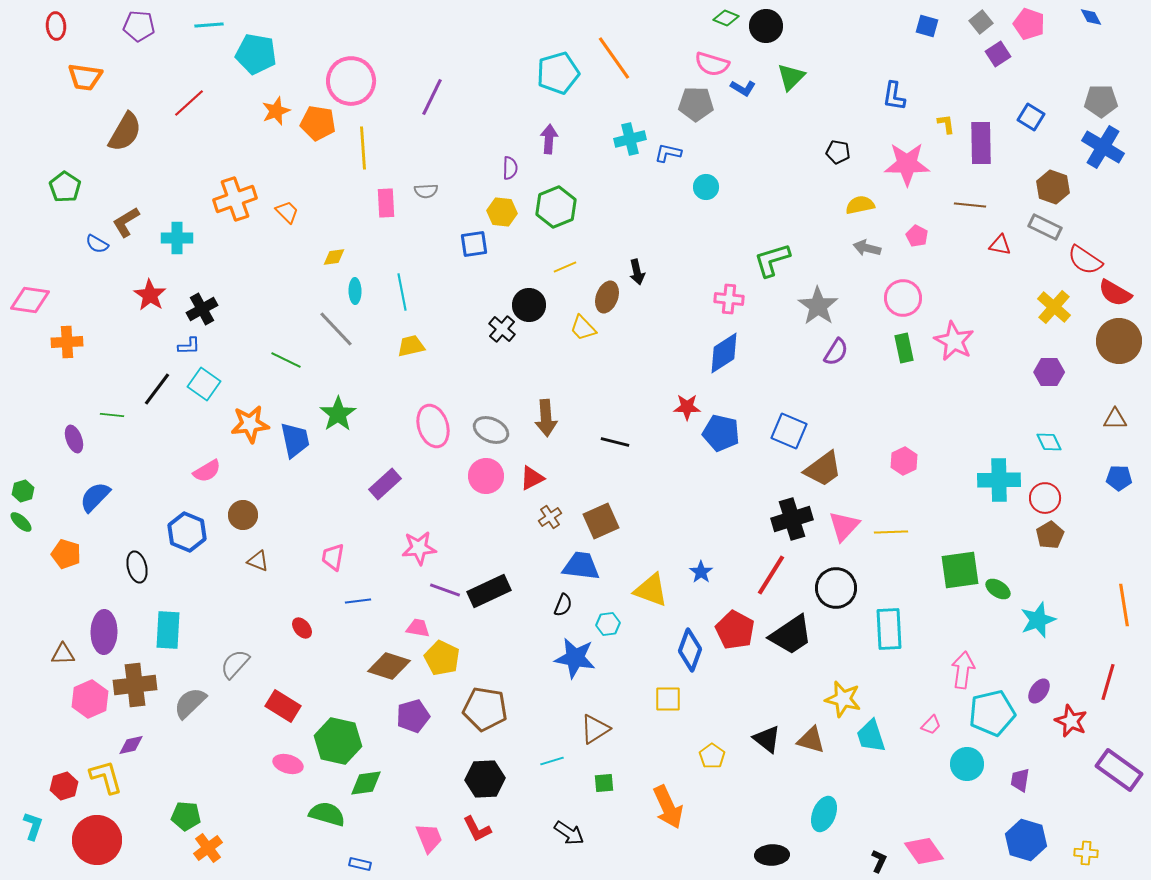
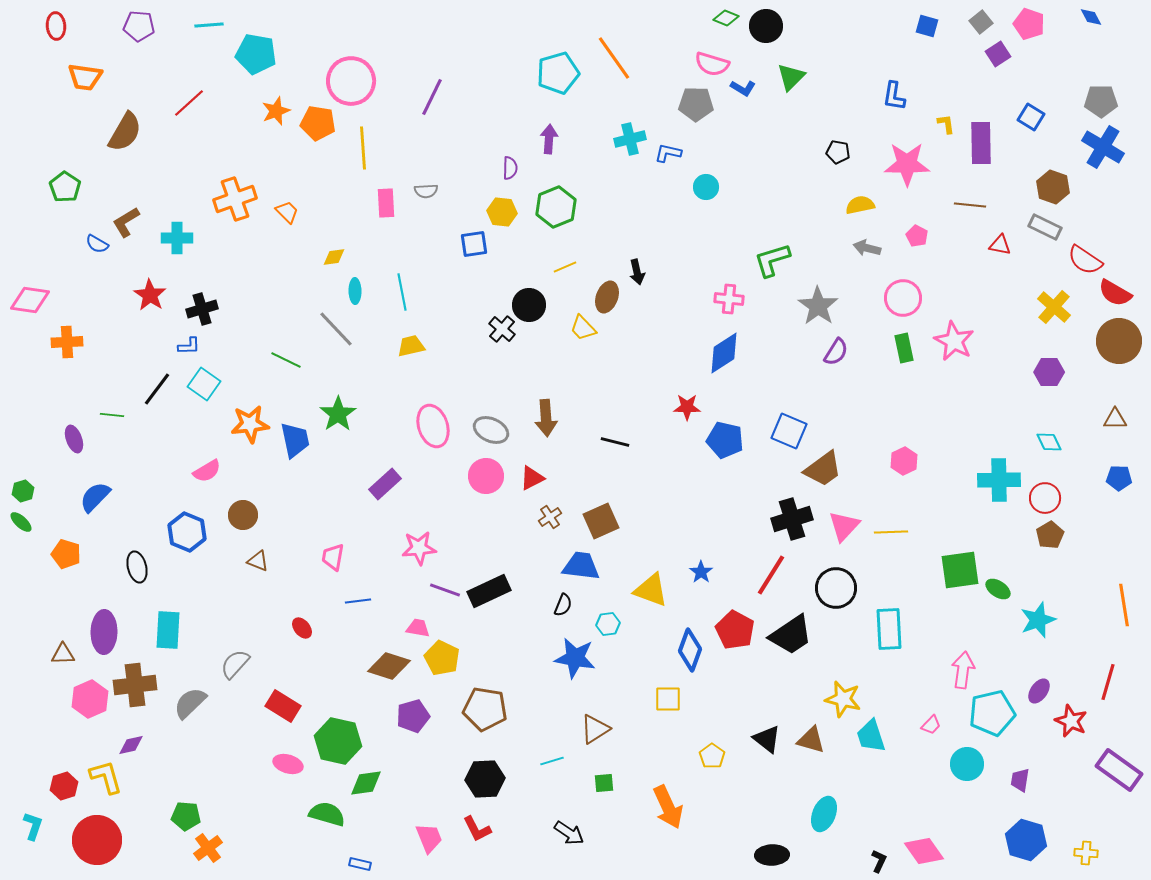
black cross at (202, 309): rotated 12 degrees clockwise
blue pentagon at (721, 433): moved 4 px right, 7 px down
